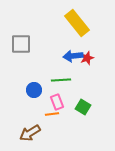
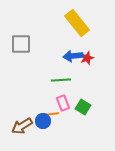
blue circle: moved 9 px right, 31 px down
pink rectangle: moved 6 px right, 1 px down
brown arrow: moved 8 px left, 7 px up
